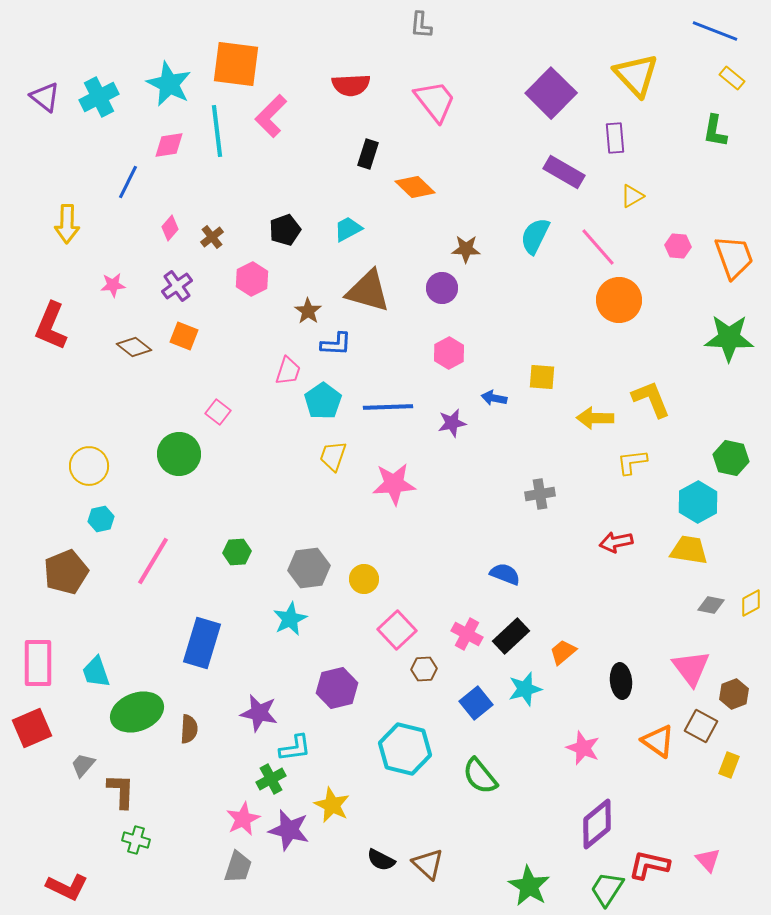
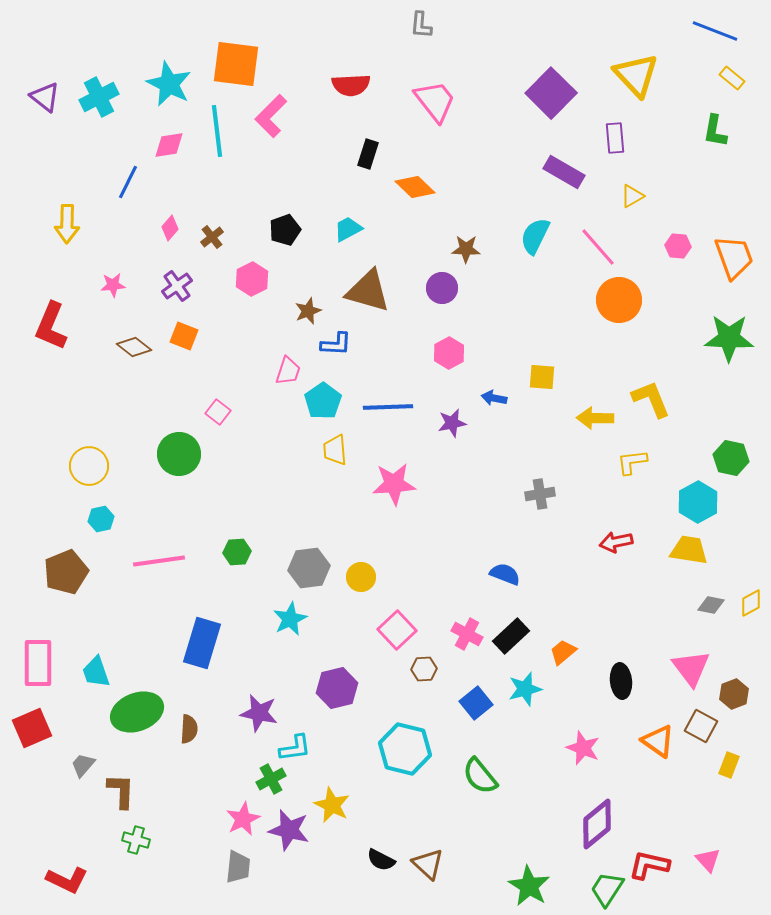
brown star at (308, 311): rotated 16 degrees clockwise
yellow trapezoid at (333, 456): moved 2 px right, 6 px up; rotated 24 degrees counterclockwise
pink line at (153, 561): moved 6 px right; rotated 51 degrees clockwise
yellow circle at (364, 579): moved 3 px left, 2 px up
gray trapezoid at (238, 867): rotated 12 degrees counterclockwise
red L-shape at (67, 887): moved 7 px up
